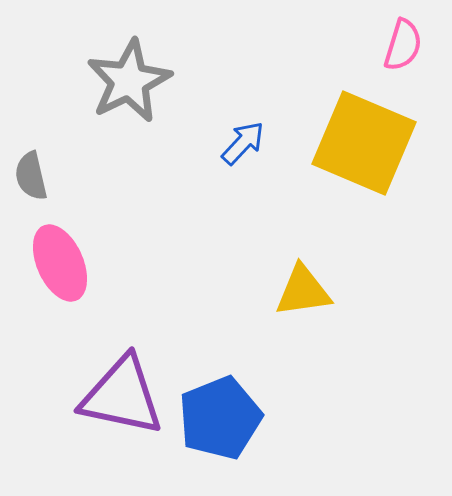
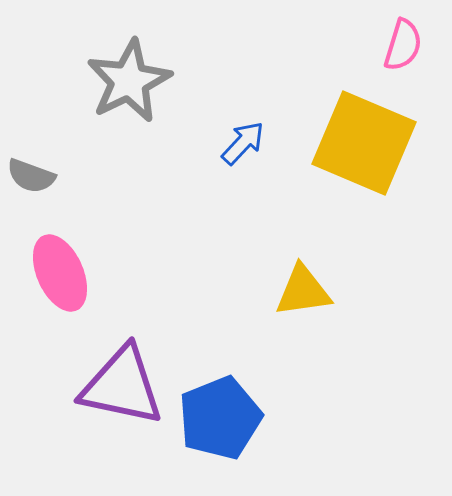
gray semicircle: rotated 57 degrees counterclockwise
pink ellipse: moved 10 px down
purple triangle: moved 10 px up
